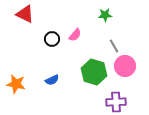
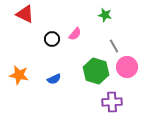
green star: rotated 16 degrees clockwise
pink semicircle: moved 1 px up
pink circle: moved 2 px right, 1 px down
green hexagon: moved 2 px right, 1 px up
blue semicircle: moved 2 px right, 1 px up
orange star: moved 3 px right, 9 px up
purple cross: moved 4 px left
